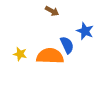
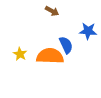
blue star: moved 3 px right; rotated 18 degrees counterclockwise
blue semicircle: moved 1 px left
yellow star: rotated 16 degrees clockwise
